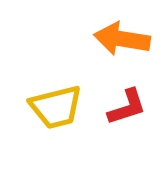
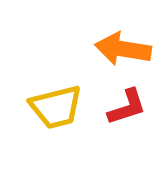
orange arrow: moved 1 px right, 10 px down
